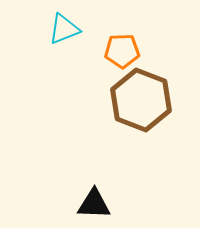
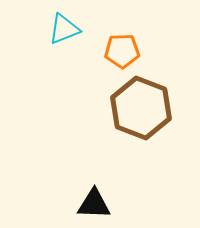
brown hexagon: moved 8 px down
